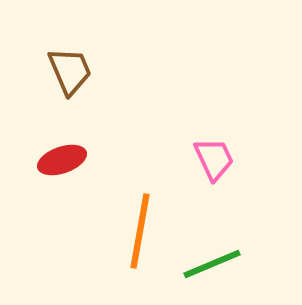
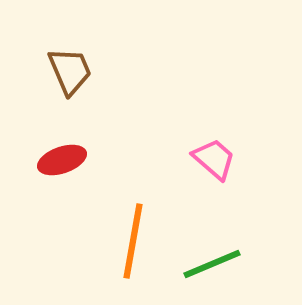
pink trapezoid: rotated 24 degrees counterclockwise
orange line: moved 7 px left, 10 px down
